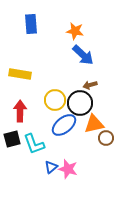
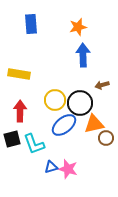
orange star: moved 3 px right, 4 px up; rotated 24 degrees counterclockwise
blue arrow: rotated 135 degrees counterclockwise
yellow rectangle: moved 1 px left
brown arrow: moved 12 px right
blue triangle: rotated 24 degrees clockwise
